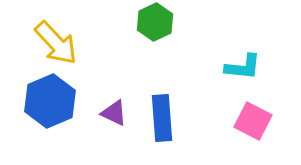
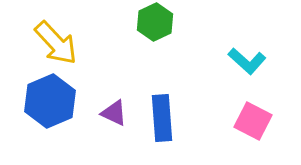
cyan L-shape: moved 4 px right, 6 px up; rotated 36 degrees clockwise
